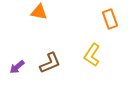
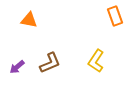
orange triangle: moved 10 px left, 8 px down
orange rectangle: moved 5 px right, 3 px up
yellow L-shape: moved 4 px right, 6 px down
